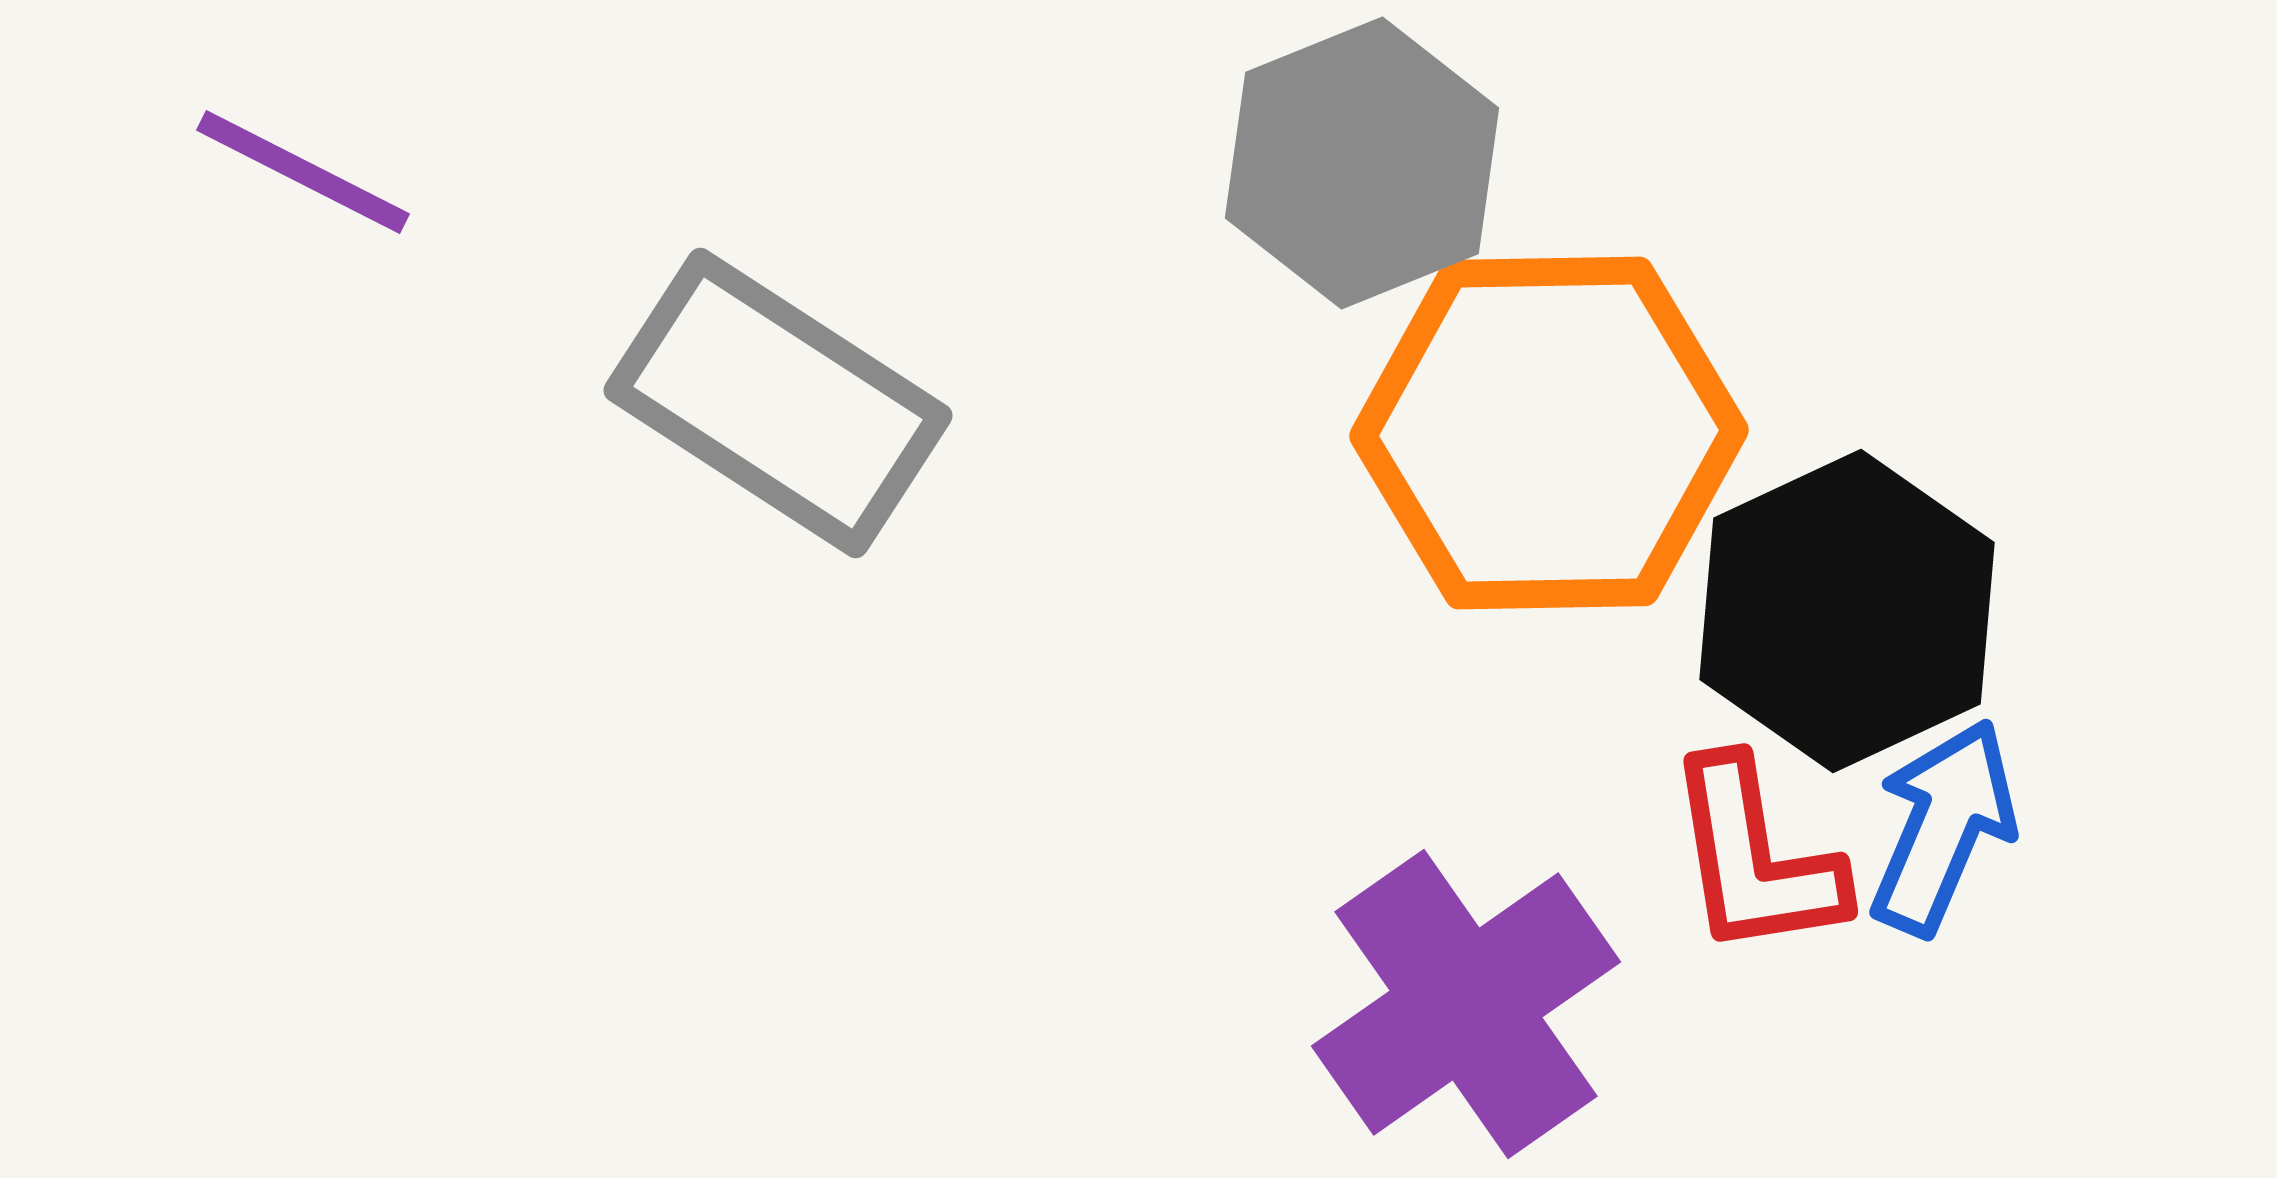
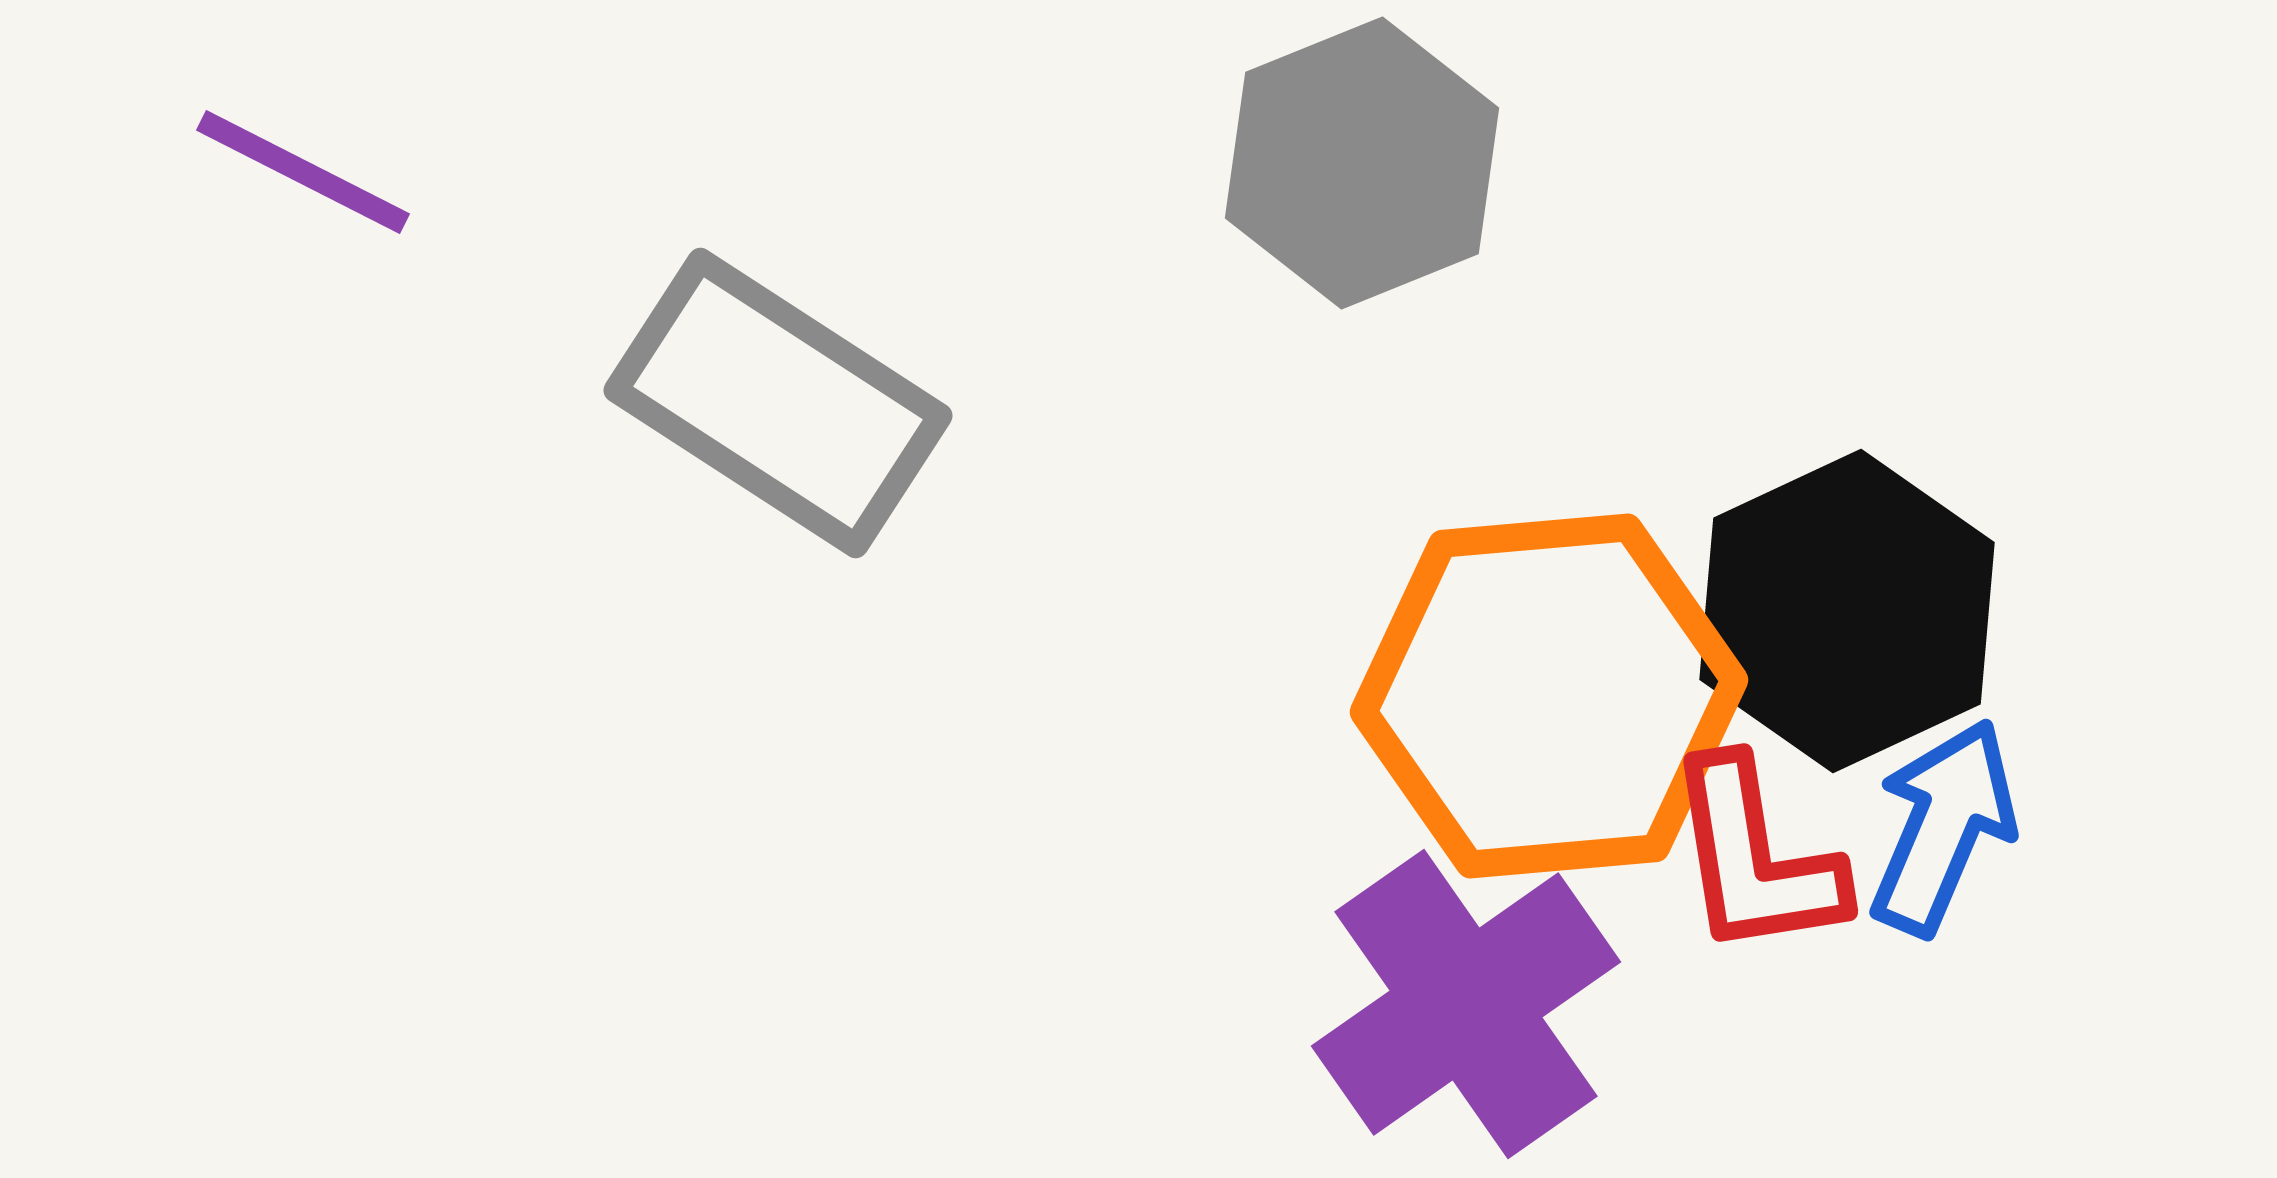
orange hexagon: moved 263 px down; rotated 4 degrees counterclockwise
